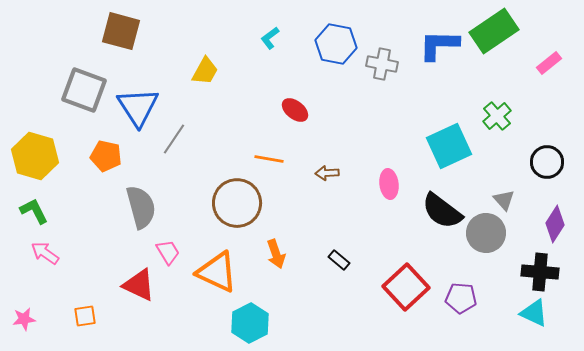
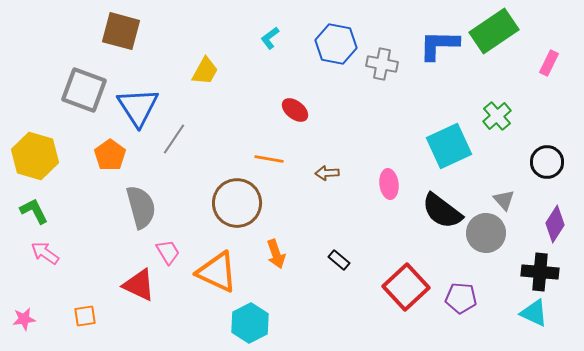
pink rectangle: rotated 25 degrees counterclockwise
orange pentagon: moved 4 px right, 1 px up; rotated 24 degrees clockwise
